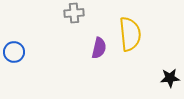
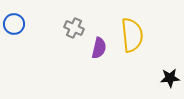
gray cross: moved 15 px down; rotated 30 degrees clockwise
yellow semicircle: moved 2 px right, 1 px down
blue circle: moved 28 px up
